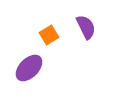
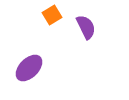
orange square: moved 3 px right, 20 px up
